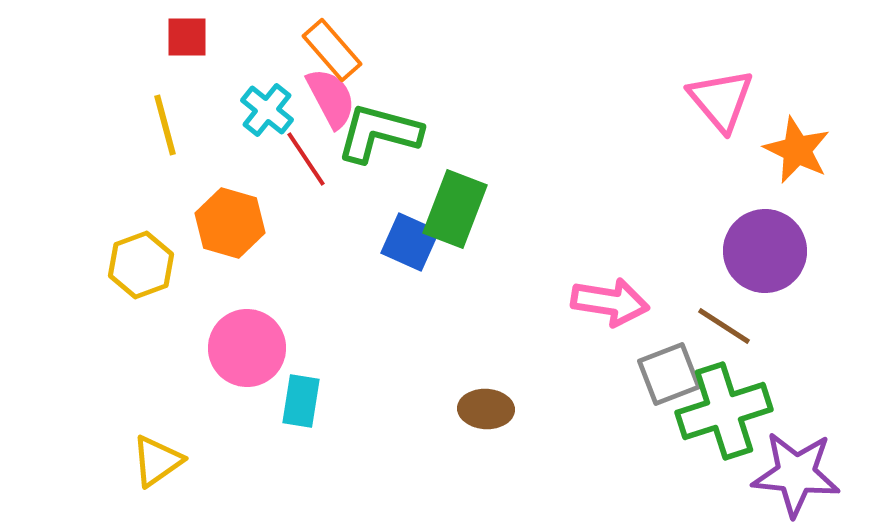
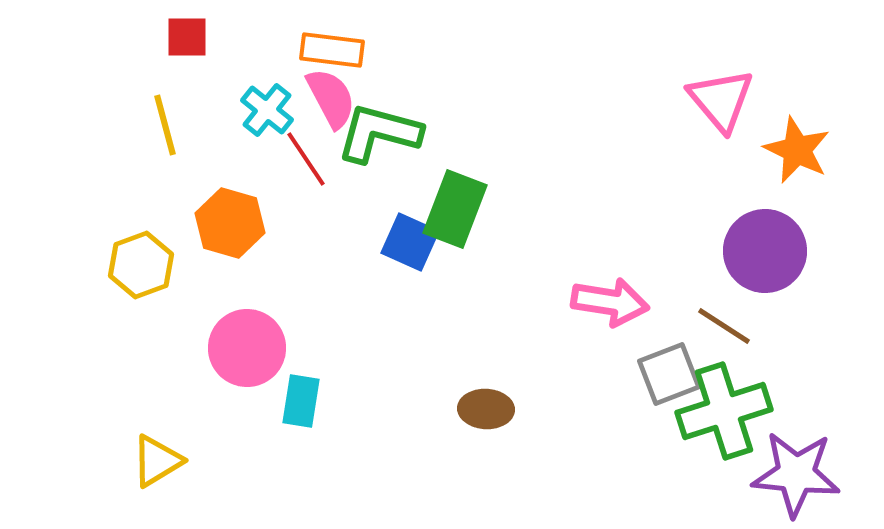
orange rectangle: rotated 42 degrees counterclockwise
yellow triangle: rotated 4 degrees clockwise
